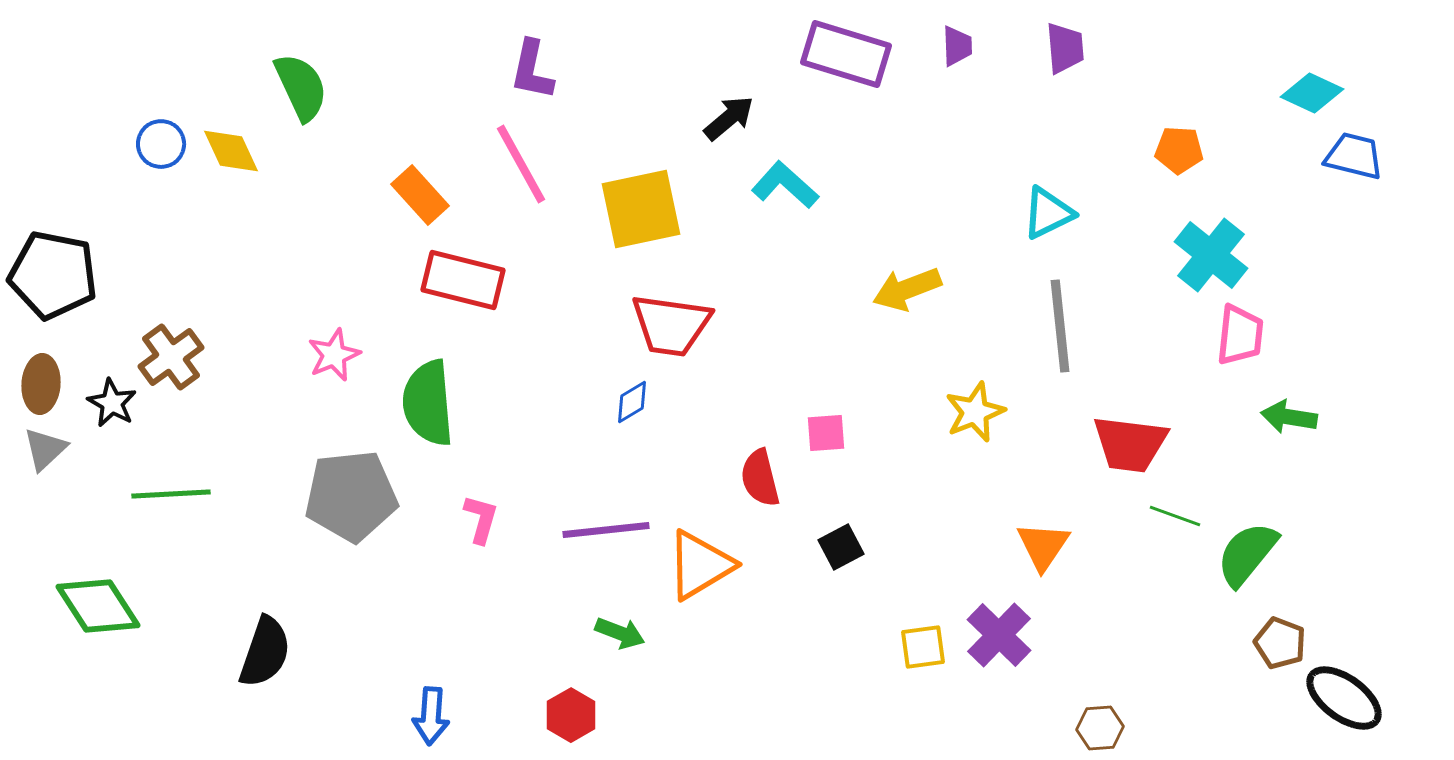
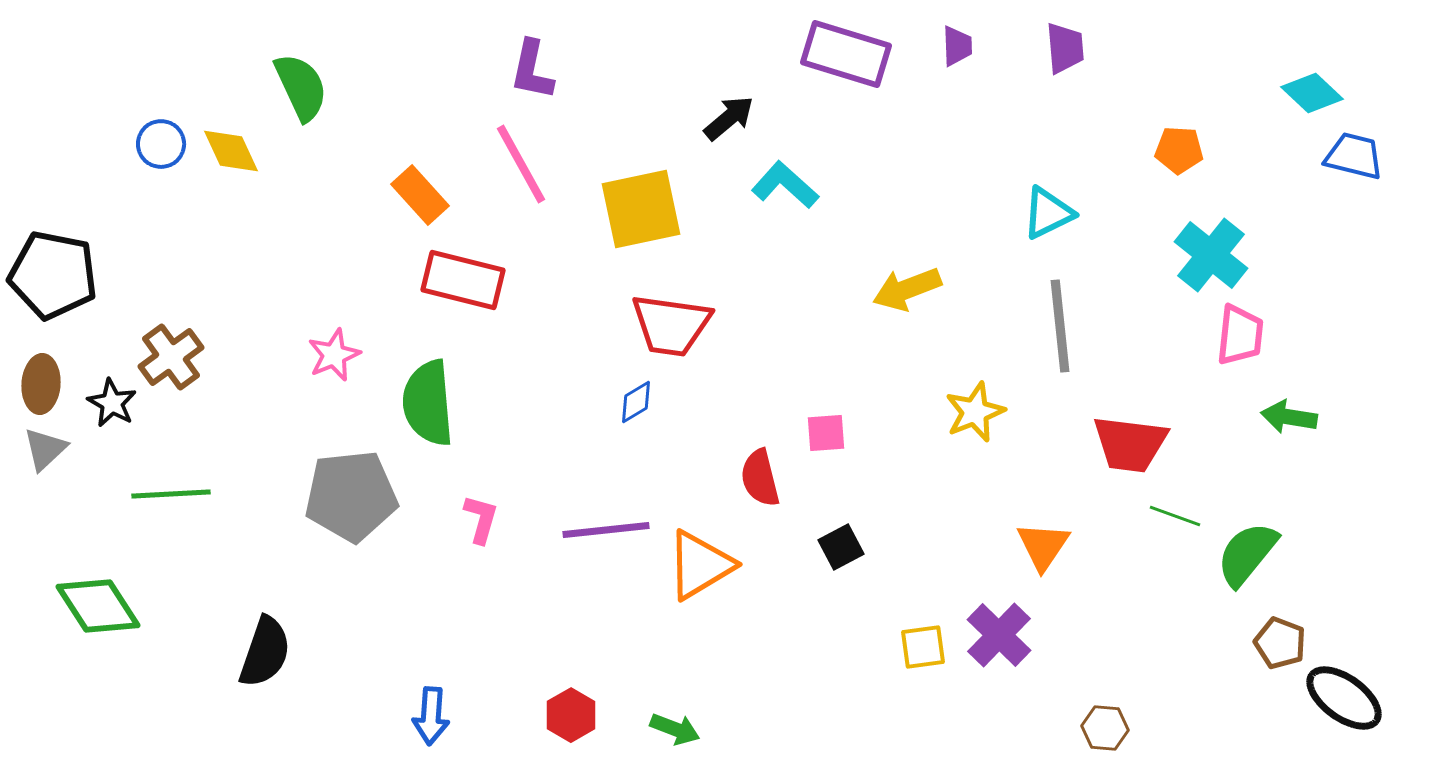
cyan diamond at (1312, 93): rotated 18 degrees clockwise
blue diamond at (632, 402): moved 4 px right
green arrow at (620, 633): moved 55 px right, 96 px down
brown hexagon at (1100, 728): moved 5 px right; rotated 9 degrees clockwise
